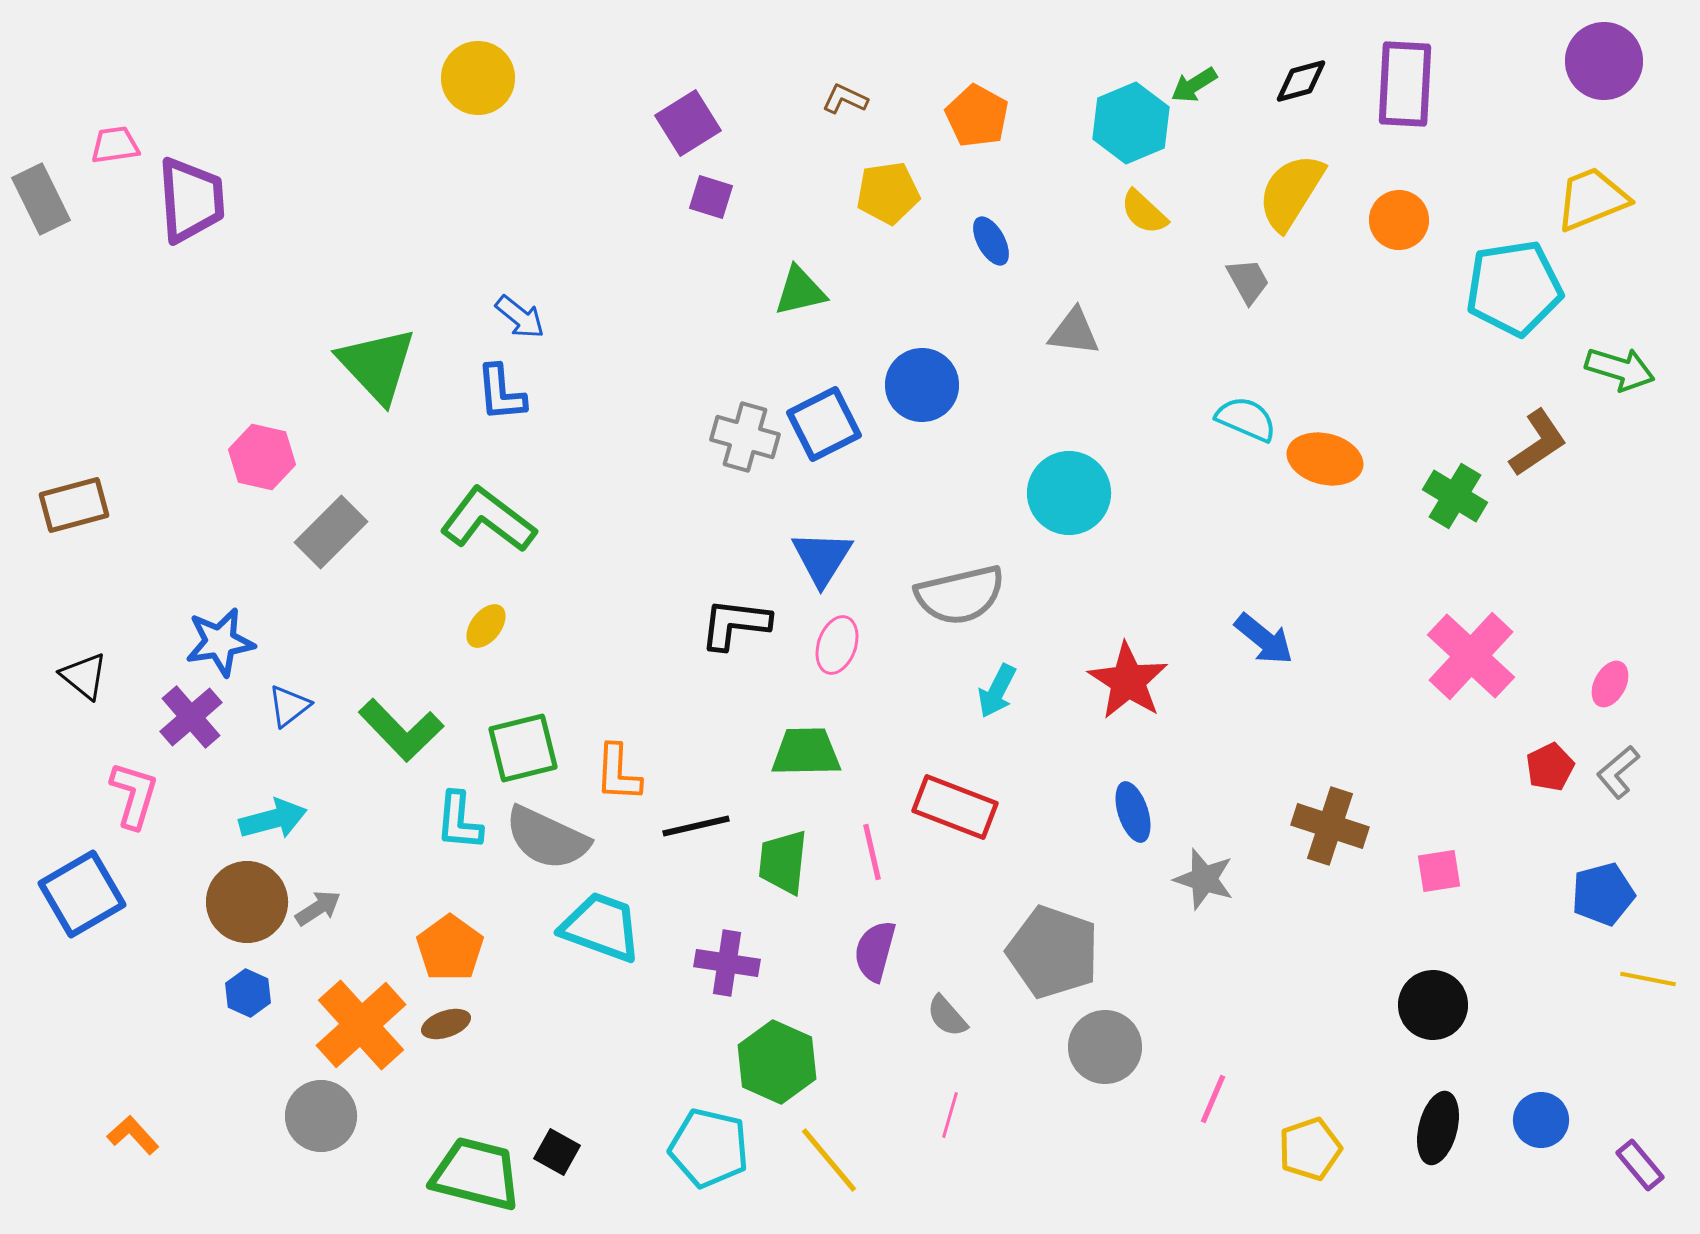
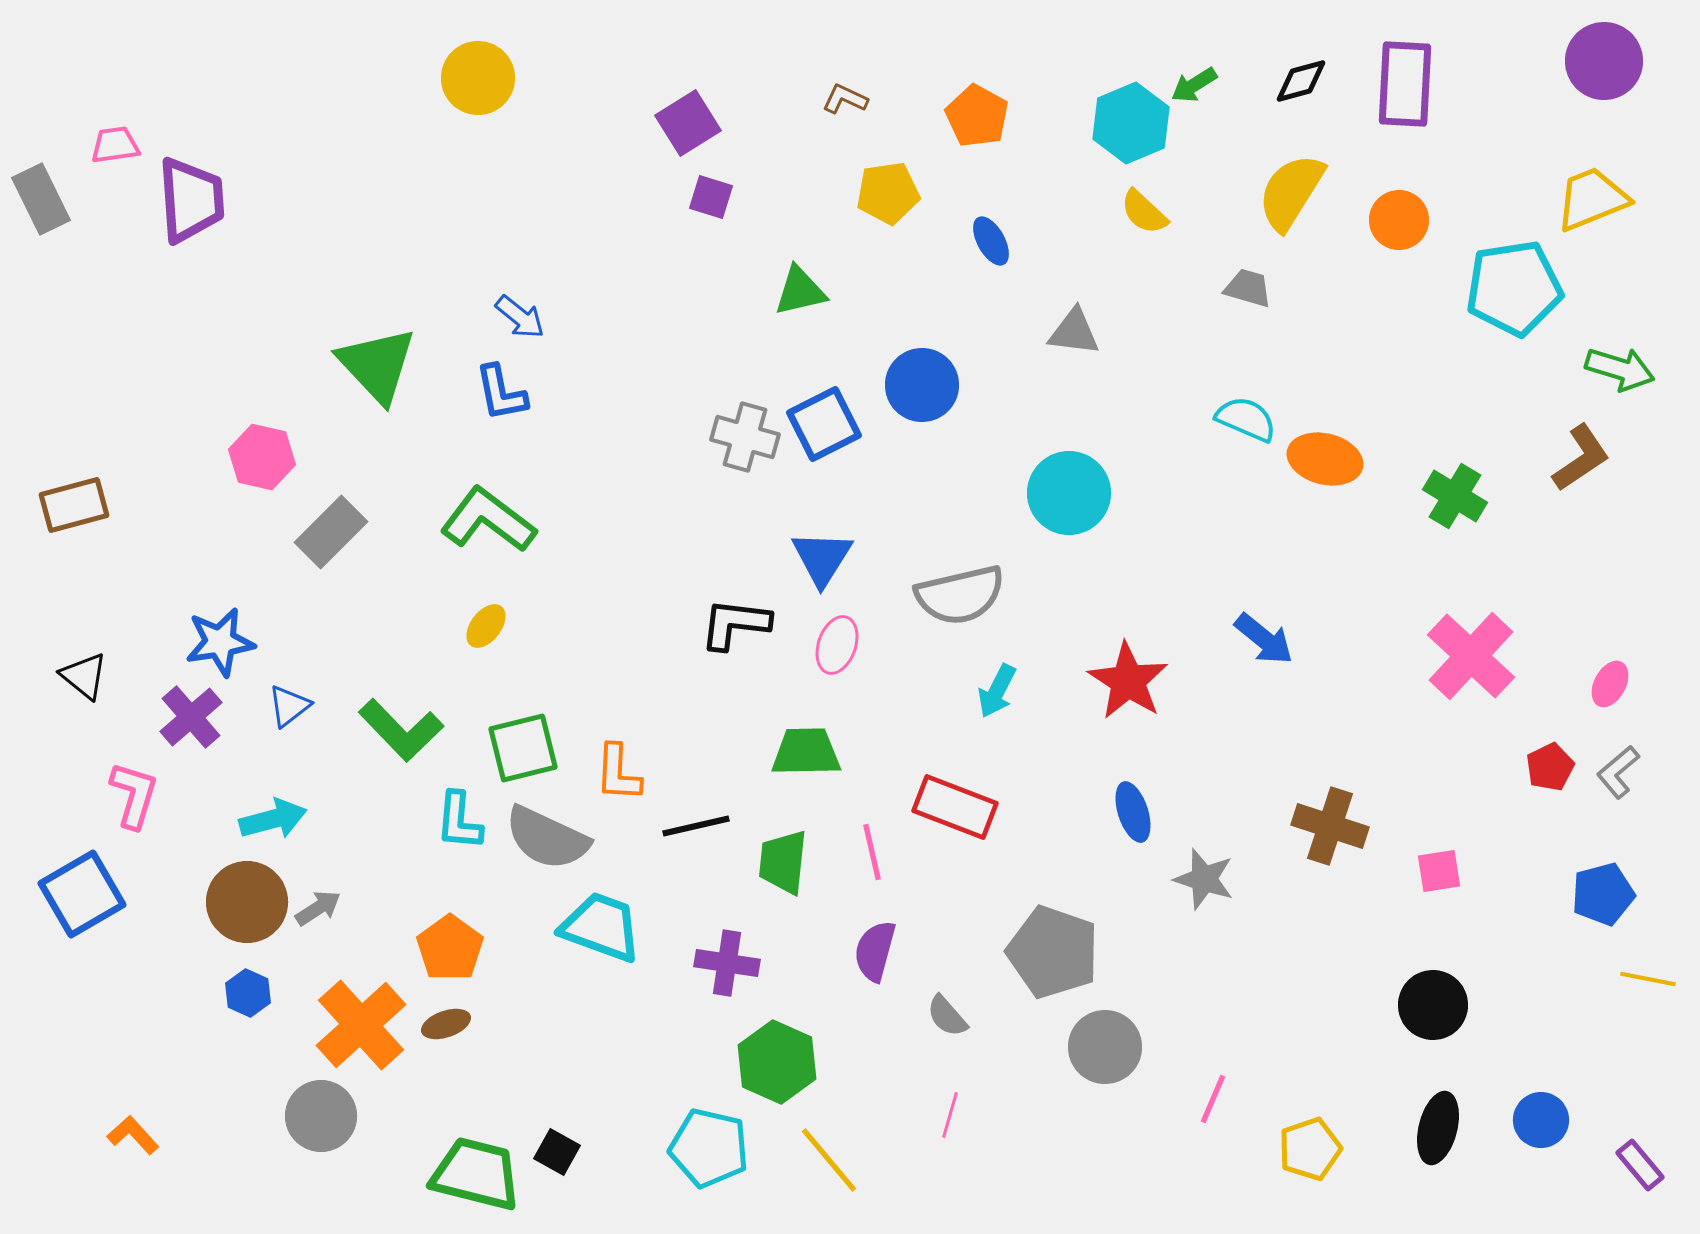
gray trapezoid at (1248, 281): moved 7 px down; rotated 45 degrees counterclockwise
blue L-shape at (501, 393): rotated 6 degrees counterclockwise
brown L-shape at (1538, 443): moved 43 px right, 15 px down
